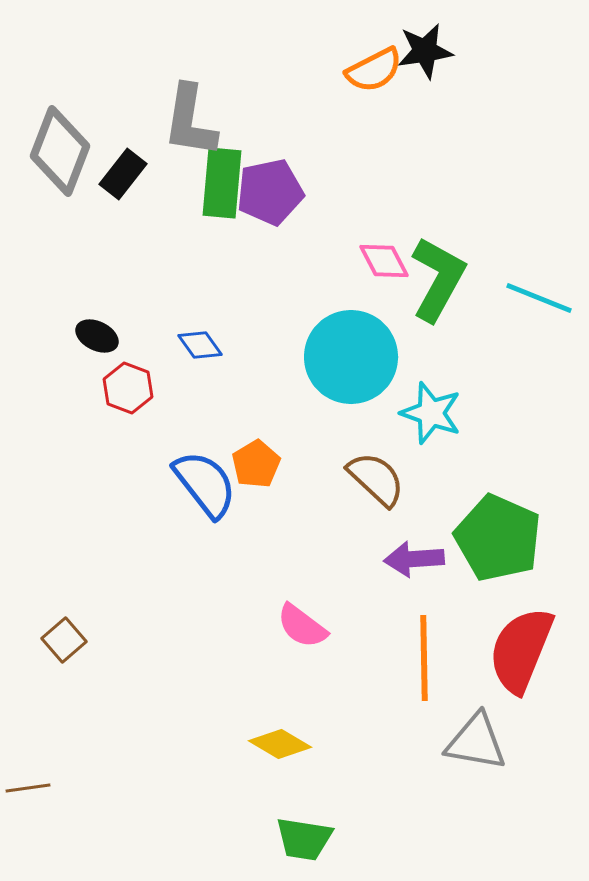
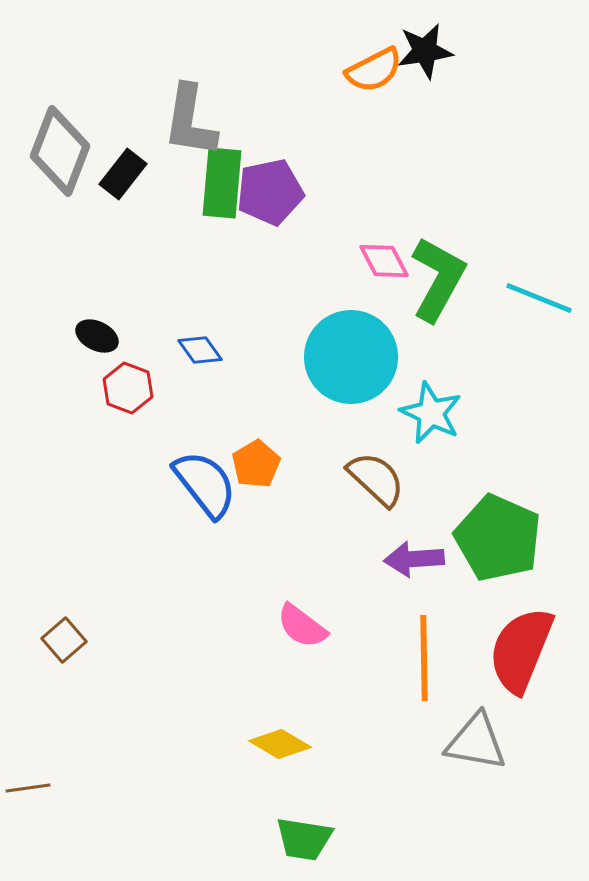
blue diamond: moved 5 px down
cyan star: rotated 6 degrees clockwise
